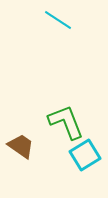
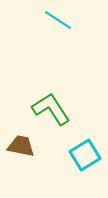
green L-shape: moved 15 px left, 13 px up; rotated 12 degrees counterclockwise
brown trapezoid: rotated 24 degrees counterclockwise
